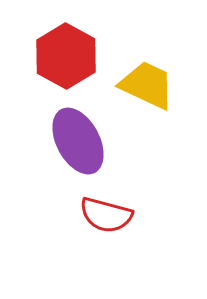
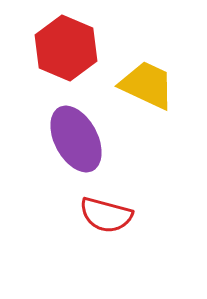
red hexagon: moved 8 px up; rotated 6 degrees counterclockwise
purple ellipse: moved 2 px left, 2 px up
